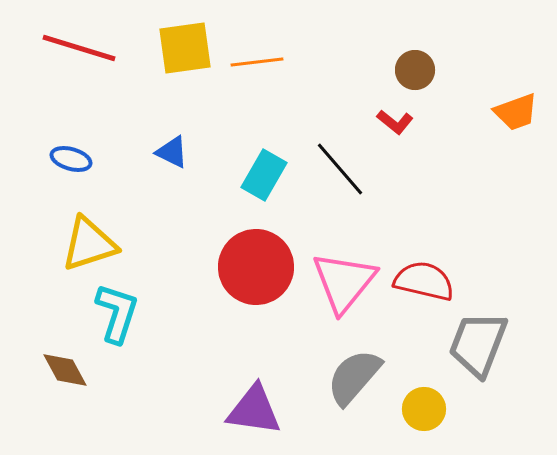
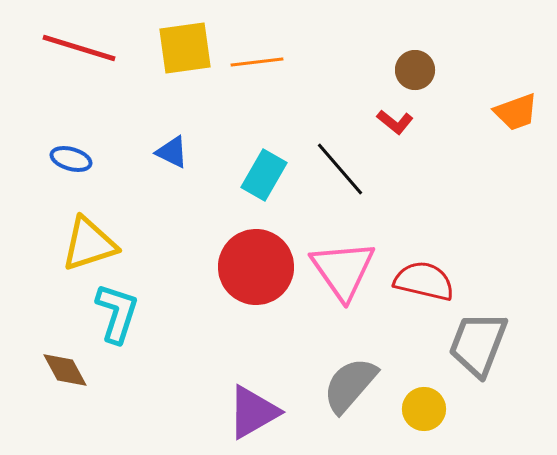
pink triangle: moved 1 px left, 12 px up; rotated 14 degrees counterclockwise
gray semicircle: moved 4 px left, 8 px down
purple triangle: moved 1 px left, 2 px down; rotated 38 degrees counterclockwise
